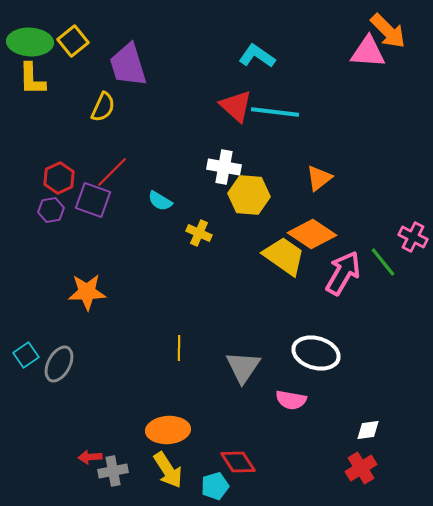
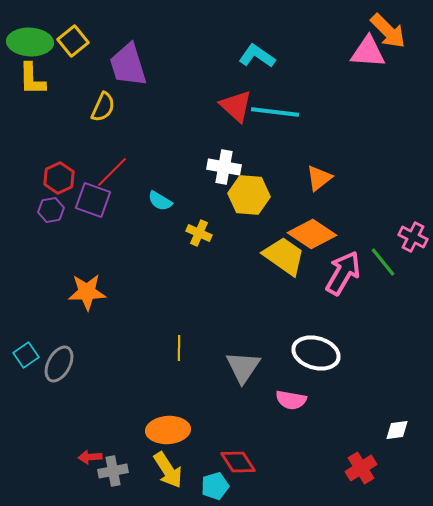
white diamond: moved 29 px right
